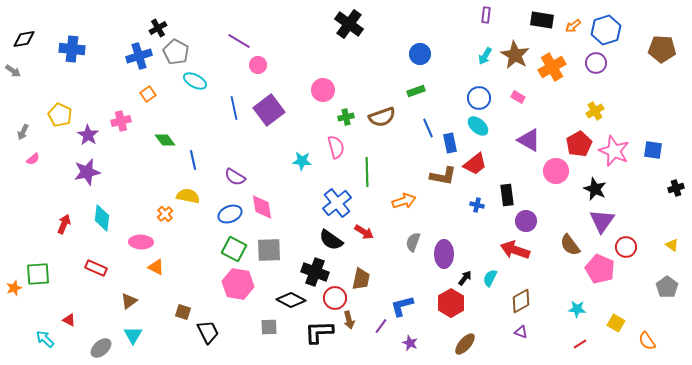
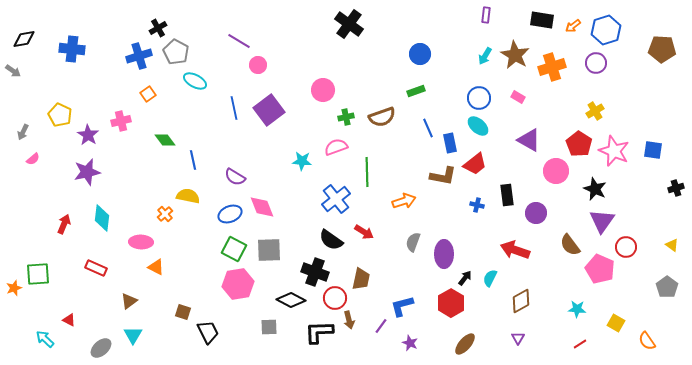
orange cross at (552, 67): rotated 12 degrees clockwise
red pentagon at (579, 144): rotated 10 degrees counterclockwise
pink semicircle at (336, 147): rotated 95 degrees counterclockwise
blue cross at (337, 203): moved 1 px left, 4 px up
pink diamond at (262, 207): rotated 12 degrees counterclockwise
purple circle at (526, 221): moved 10 px right, 8 px up
pink hexagon at (238, 284): rotated 20 degrees counterclockwise
purple triangle at (521, 332): moved 3 px left, 6 px down; rotated 40 degrees clockwise
